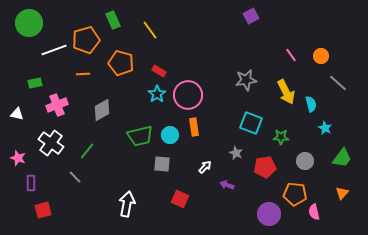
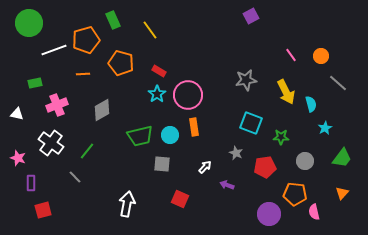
cyan star at (325, 128): rotated 16 degrees clockwise
